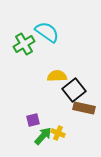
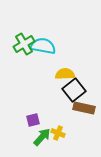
cyan semicircle: moved 4 px left, 14 px down; rotated 25 degrees counterclockwise
yellow semicircle: moved 8 px right, 2 px up
green arrow: moved 1 px left, 1 px down
